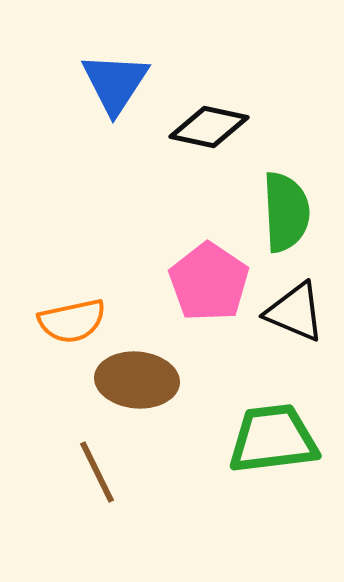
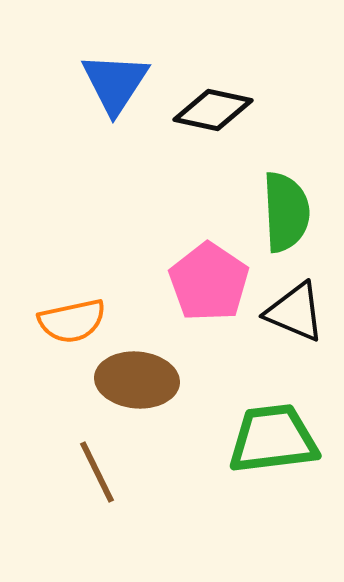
black diamond: moved 4 px right, 17 px up
